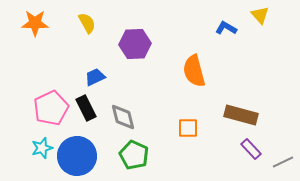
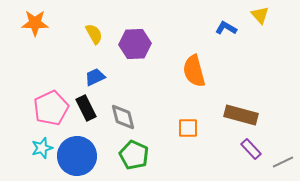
yellow semicircle: moved 7 px right, 11 px down
